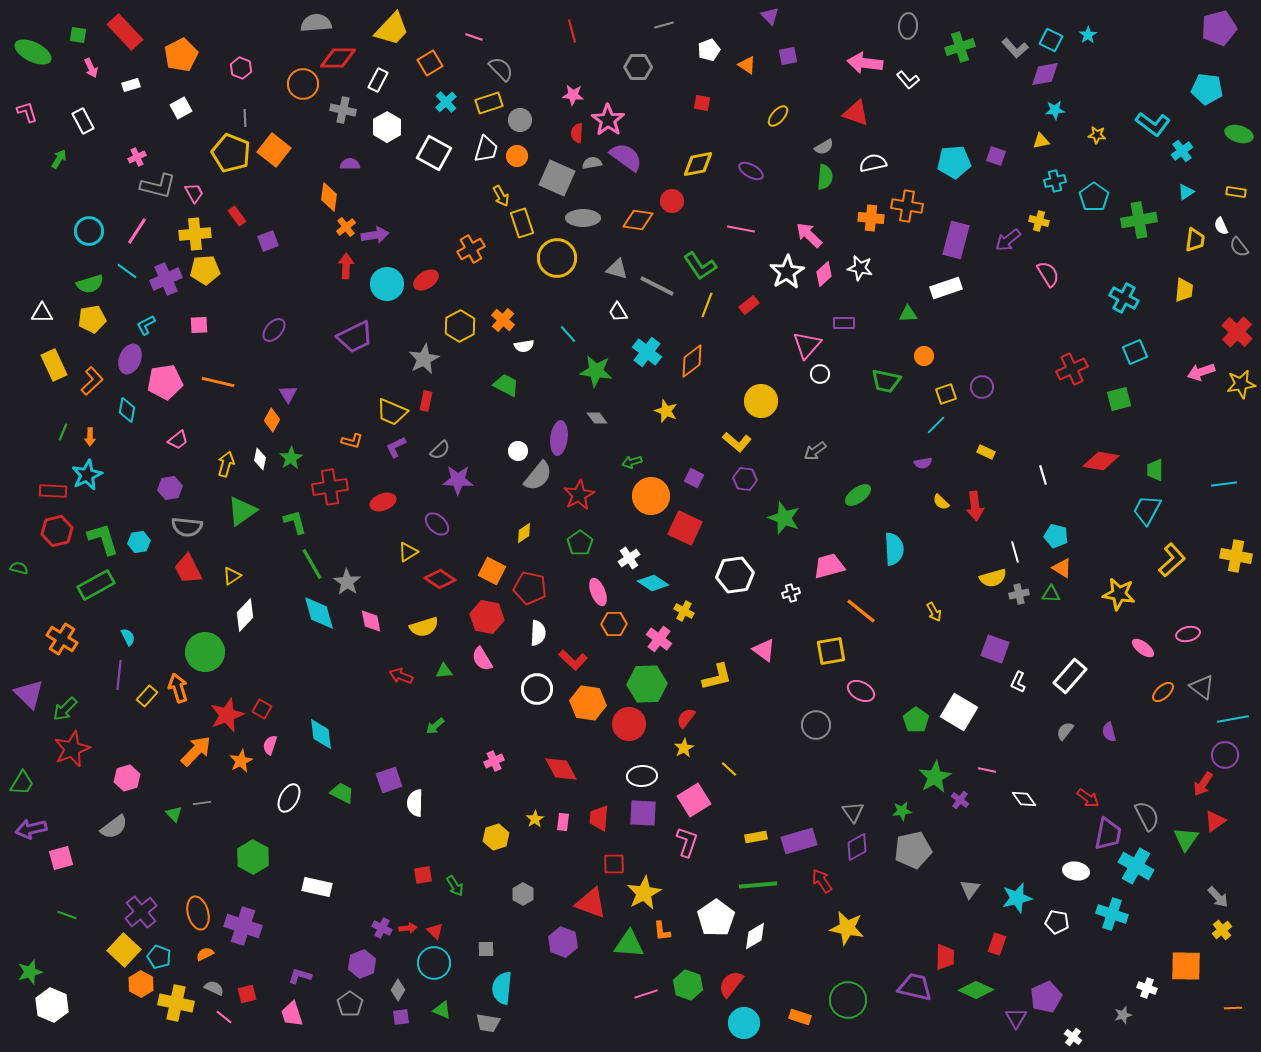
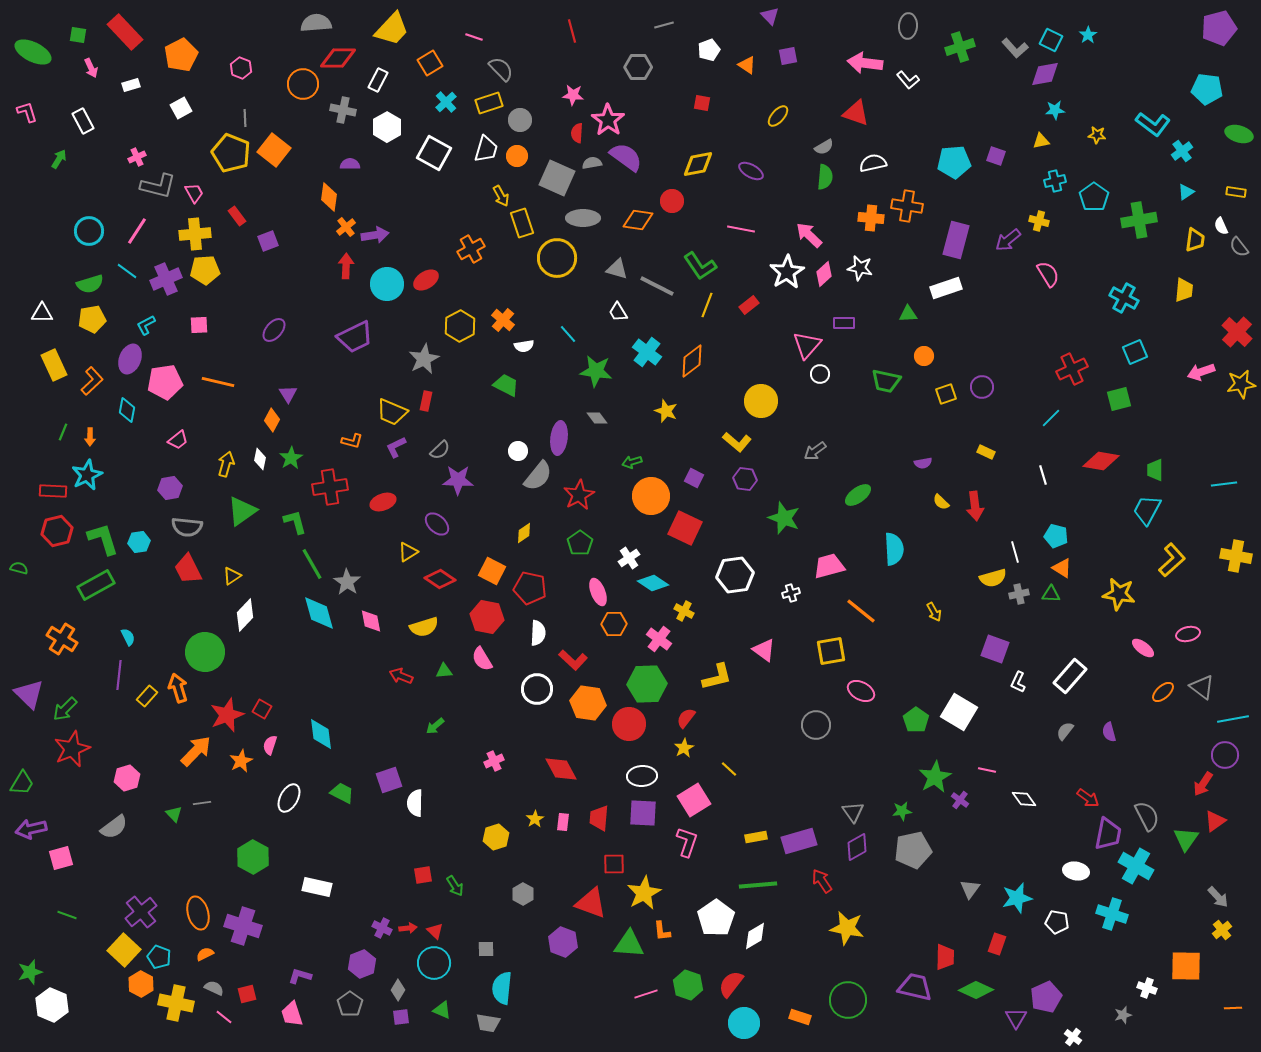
cyan line at (936, 425): moved 115 px right, 7 px up
